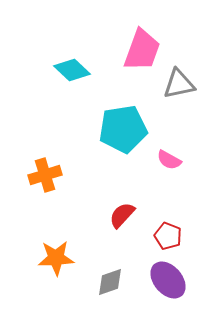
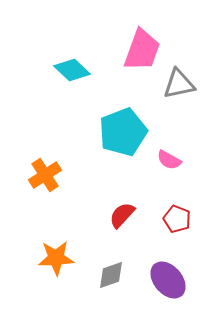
cyan pentagon: moved 3 px down; rotated 12 degrees counterclockwise
orange cross: rotated 16 degrees counterclockwise
red pentagon: moved 9 px right, 17 px up
gray diamond: moved 1 px right, 7 px up
